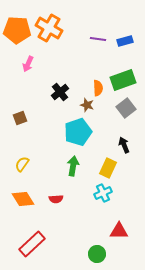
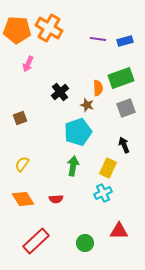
green rectangle: moved 2 px left, 2 px up
gray square: rotated 18 degrees clockwise
red rectangle: moved 4 px right, 3 px up
green circle: moved 12 px left, 11 px up
